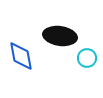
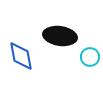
cyan circle: moved 3 px right, 1 px up
